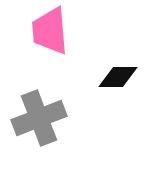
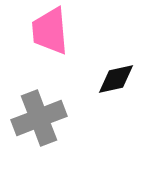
black diamond: moved 2 px left, 2 px down; rotated 12 degrees counterclockwise
